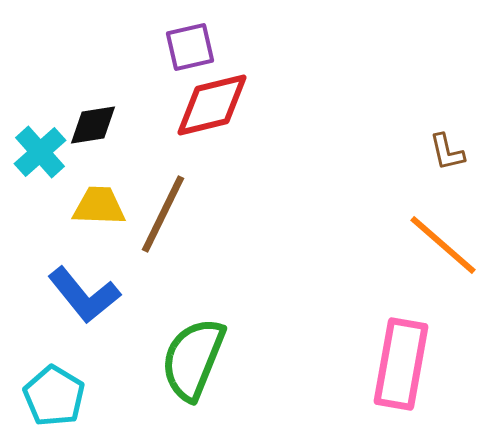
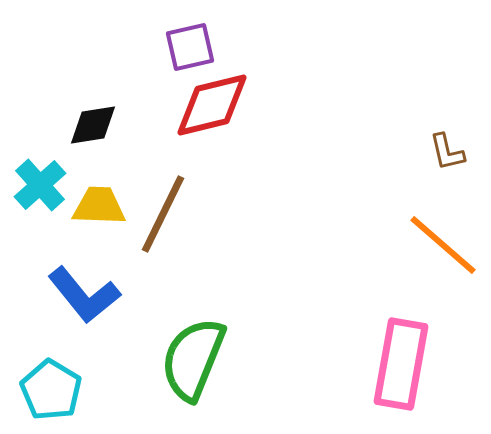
cyan cross: moved 33 px down
cyan pentagon: moved 3 px left, 6 px up
